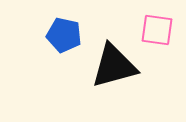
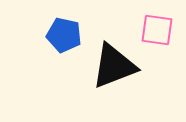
black triangle: rotated 6 degrees counterclockwise
